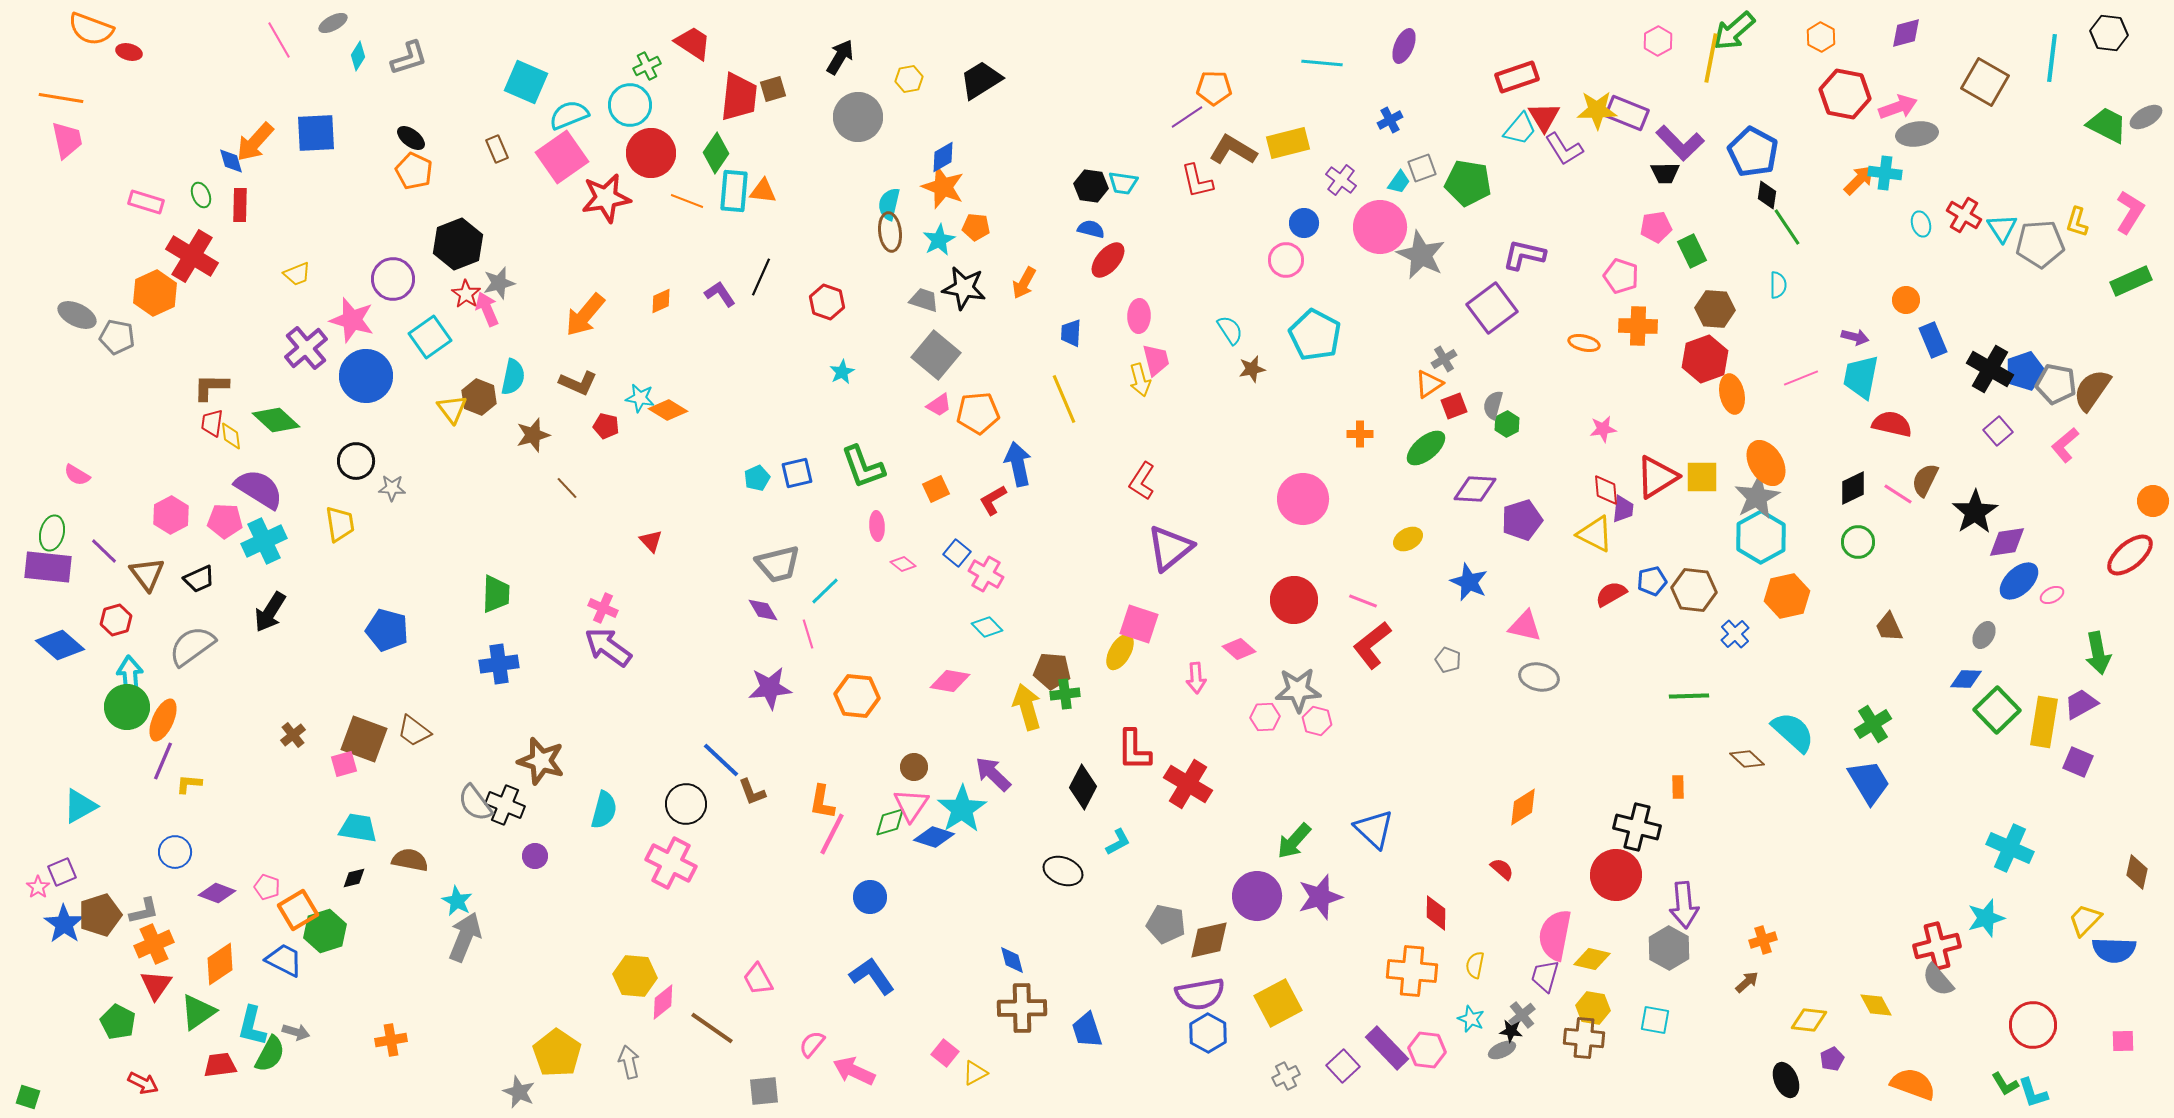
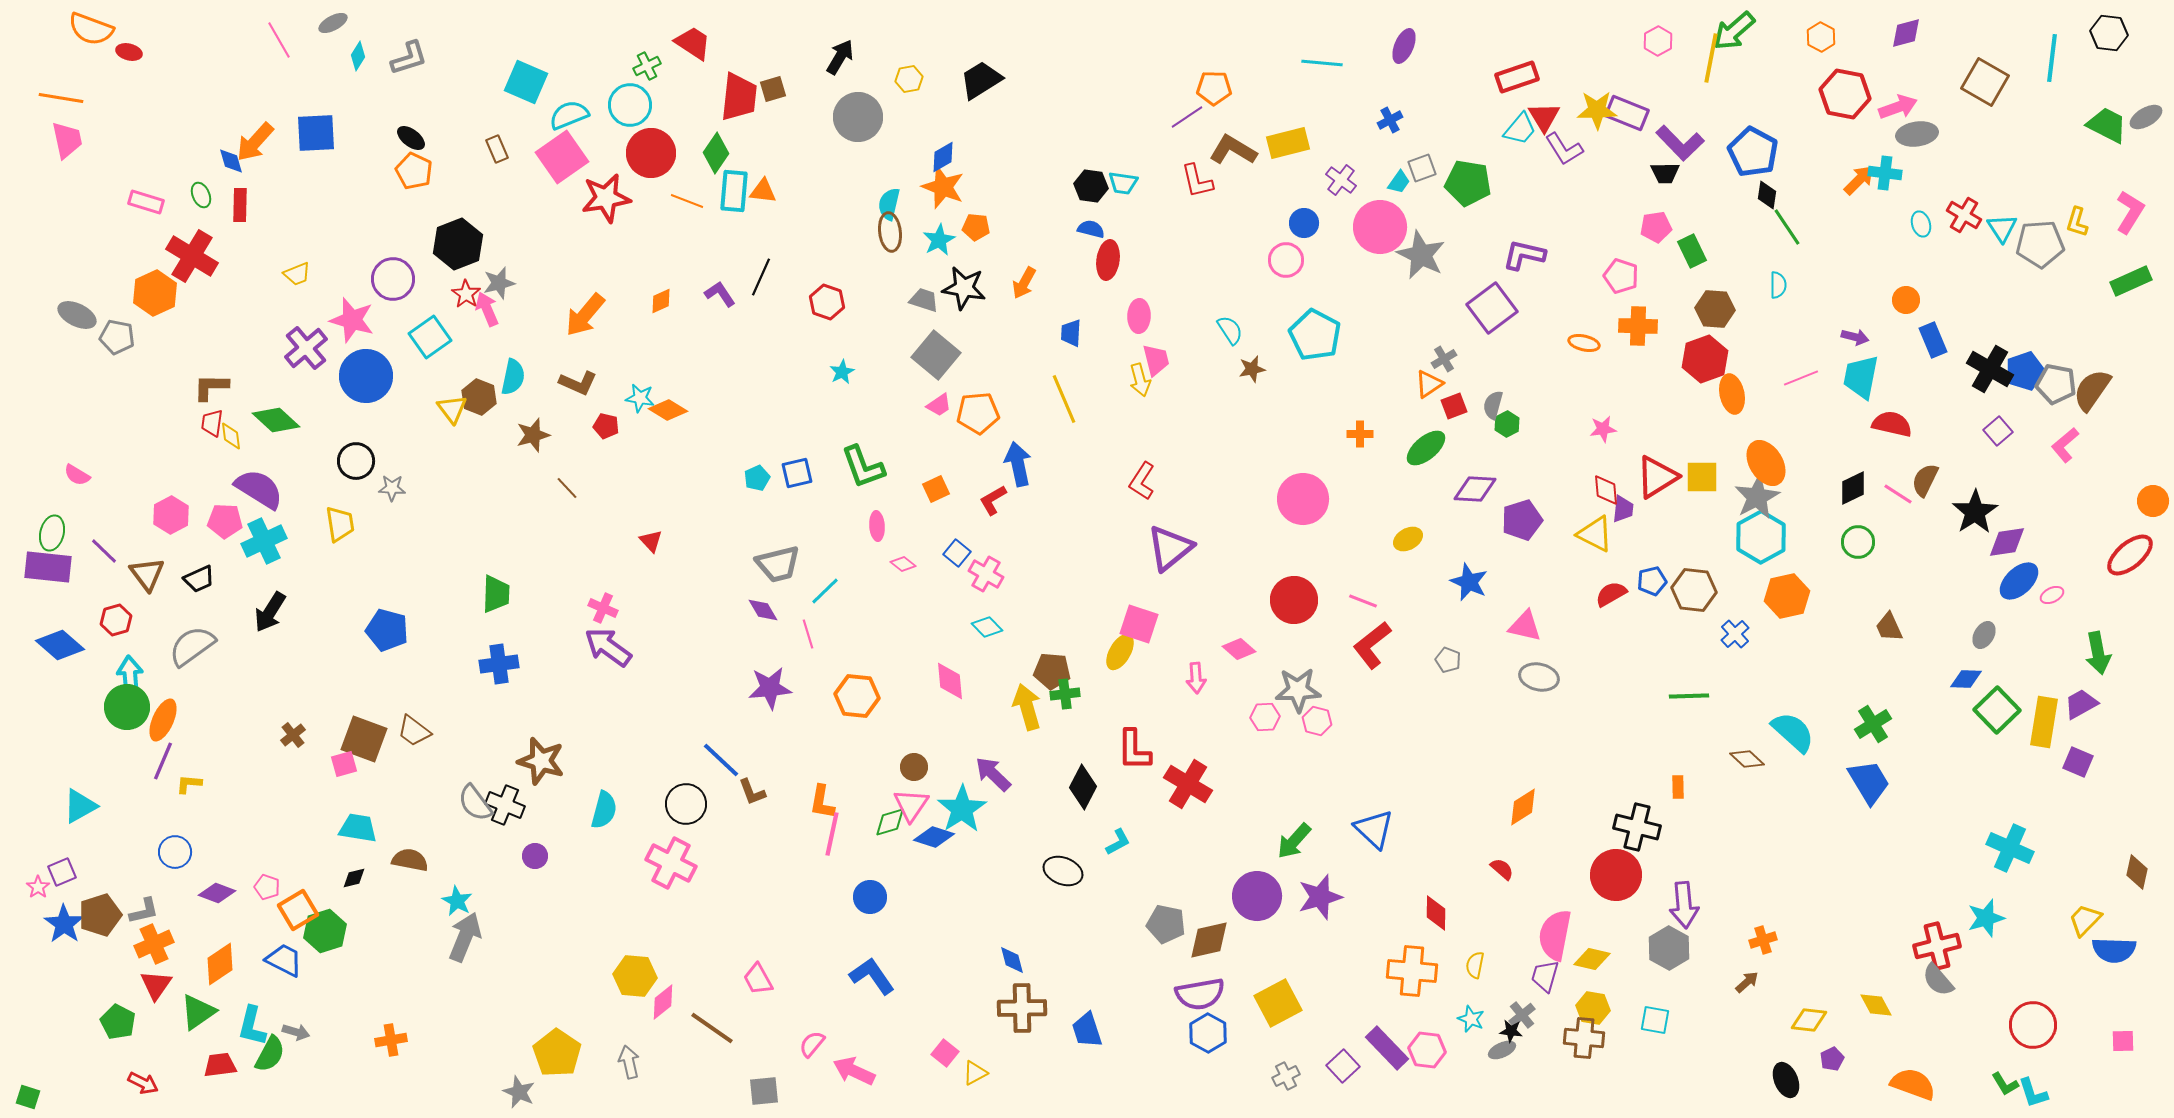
red ellipse at (1108, 260): rotated 33 degrees counterclockwise
pink diamond at (950, 681): rotated 75 degrees clockwise
pink line at (832, 834): rotated 15 degrees counterclockwise
